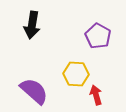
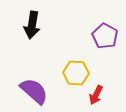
purple pentagon: moved 7 px right
yellow hexagon: moved 1 px up
red arrow: rotated 138 degrees counterclockwise
